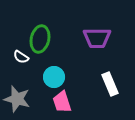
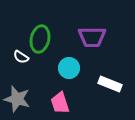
purple trapezoid: moved 5 px left, 1 px up
cyan circle: moved 15 px right, 9 px up
white rectangle: rotated 45 degrees counterclockwise
pink trapezoid: moved 2 px left, 1 px down
